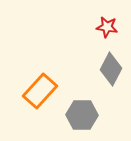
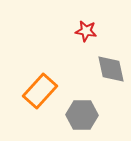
red star: moved 21 px left, 4 px down
gray diamond: rotated 40 degrees counterclockwise
